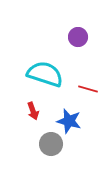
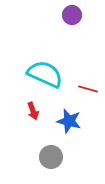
purple circle: moved 6 px left, 22 px up
cyan semicircle: rotated 6 degrees clockwise
gray circle: moved 13 px down
